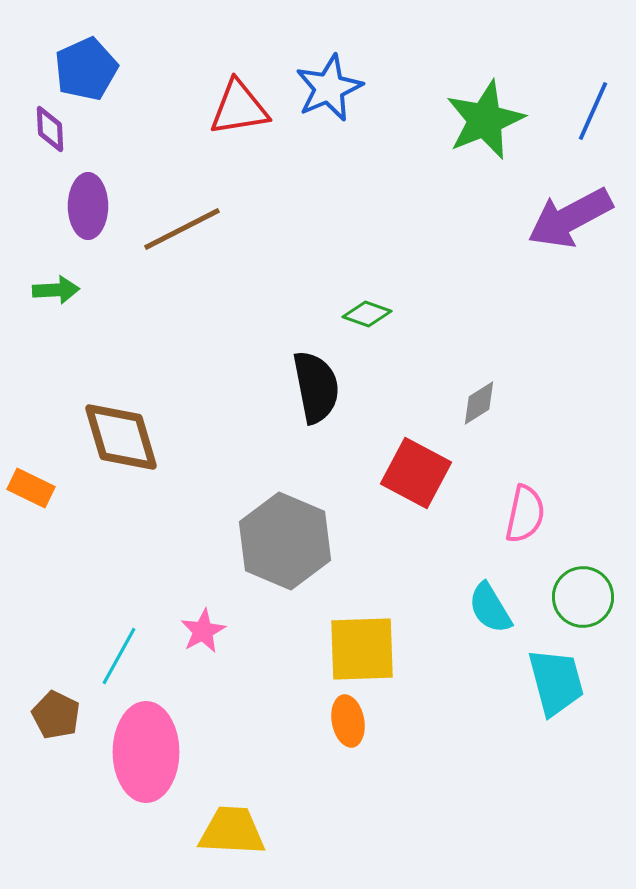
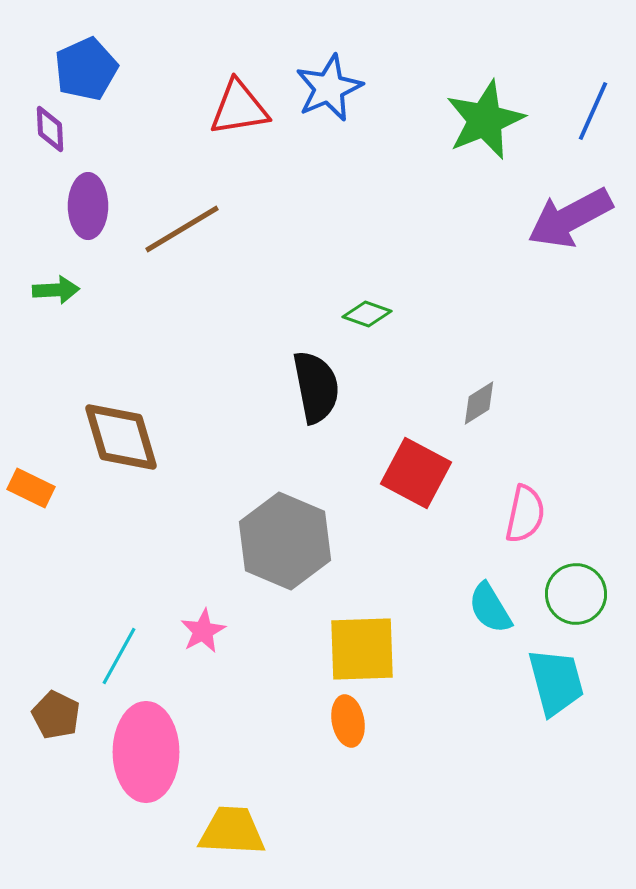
brown line: rotated 4 degrees counterclockwise
green circle: moved 7 px left, 3 px up
